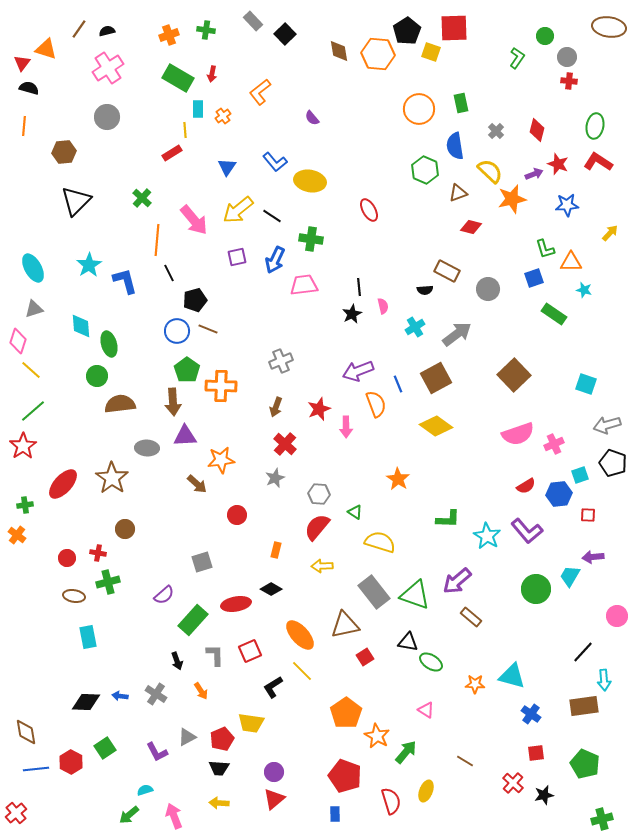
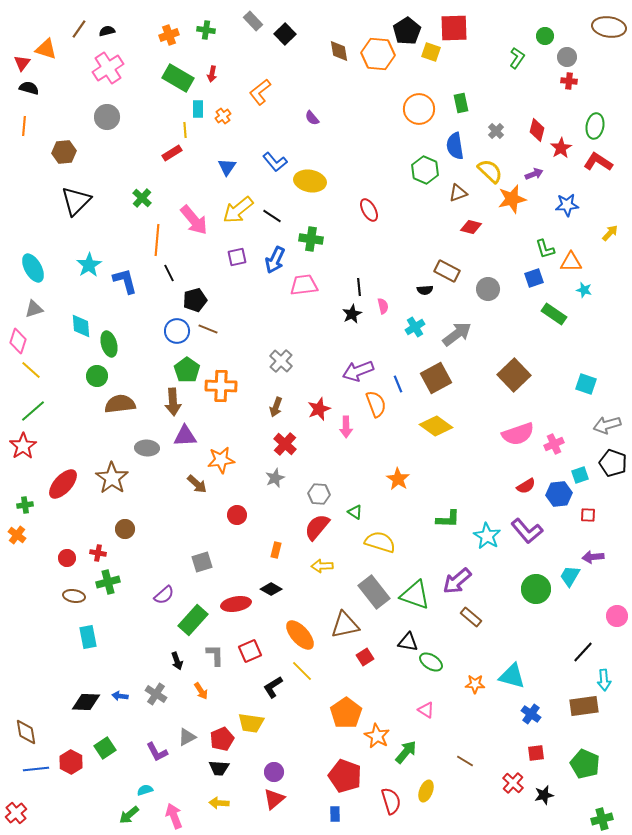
red star at (558, 164): moved 3 px right, 16 px up; rotated 20 degrees clockwise
gray cross at (281, 361): rotated 25 degrees counterclockwise
